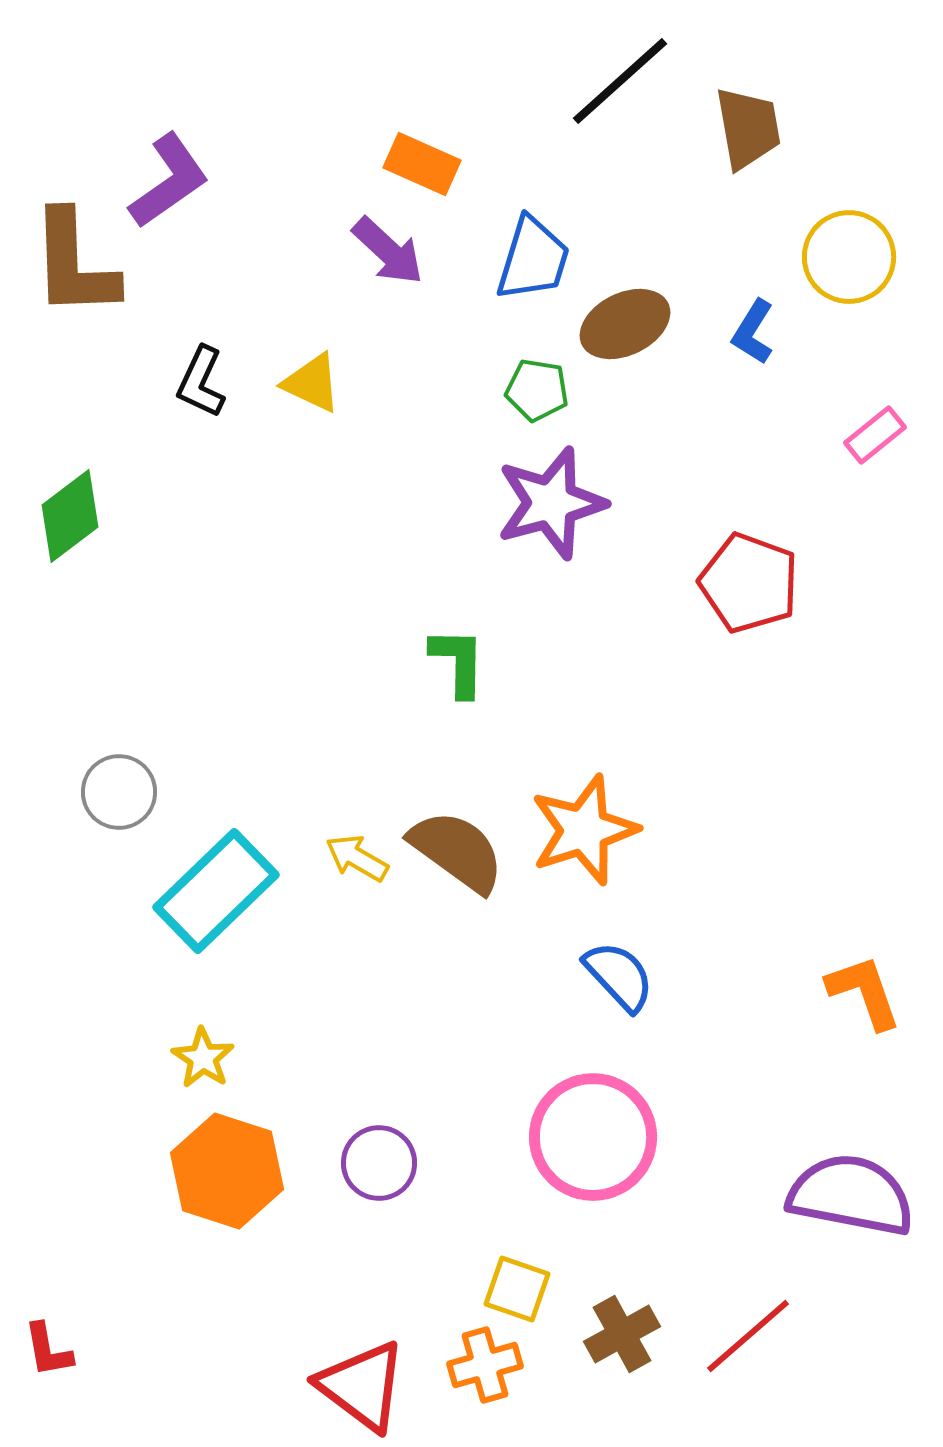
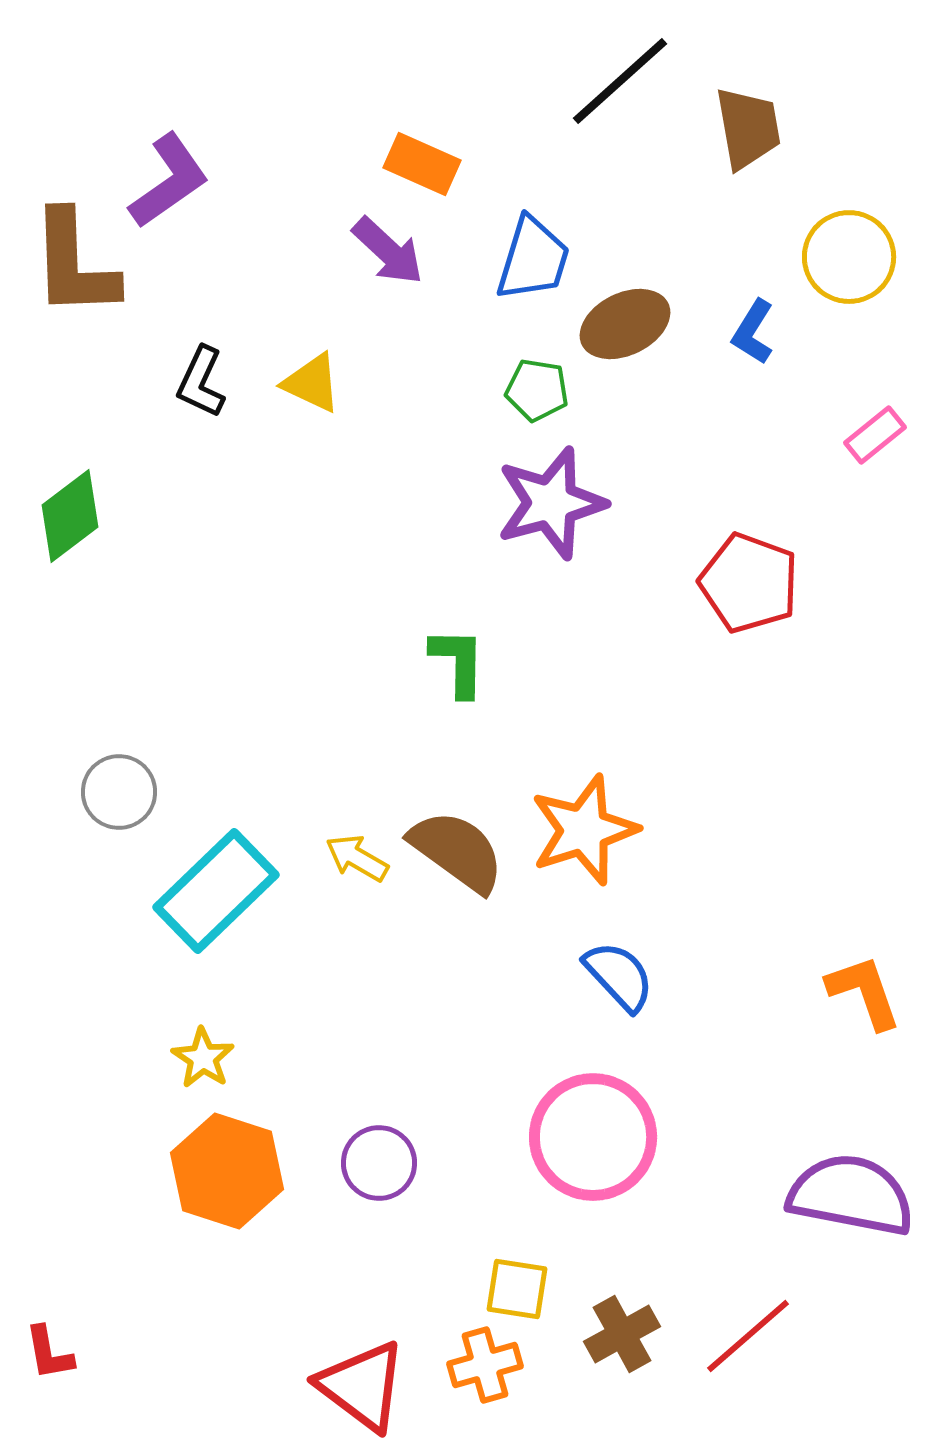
yellow square: rotated 10 degrees counterclockwise
red L-shape: moved 1 px right, 3 px down
